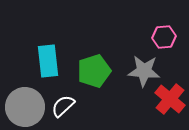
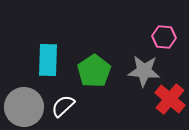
pink hexagon: rotated 10 degrees clockwise
cyan rectangle: moved 1 px up; rotated 8 degrees clockwise
green pentagon: rotated 16 degrees counterclockwise
gray circle: moved 1 px left
